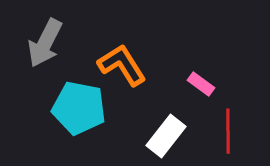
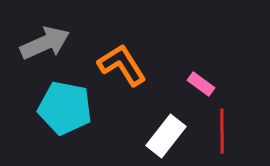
gray arrow: rotated 141 degrees counterclockwise
cyan pentagon: moved 14 px left
red line: moved 6 px left
